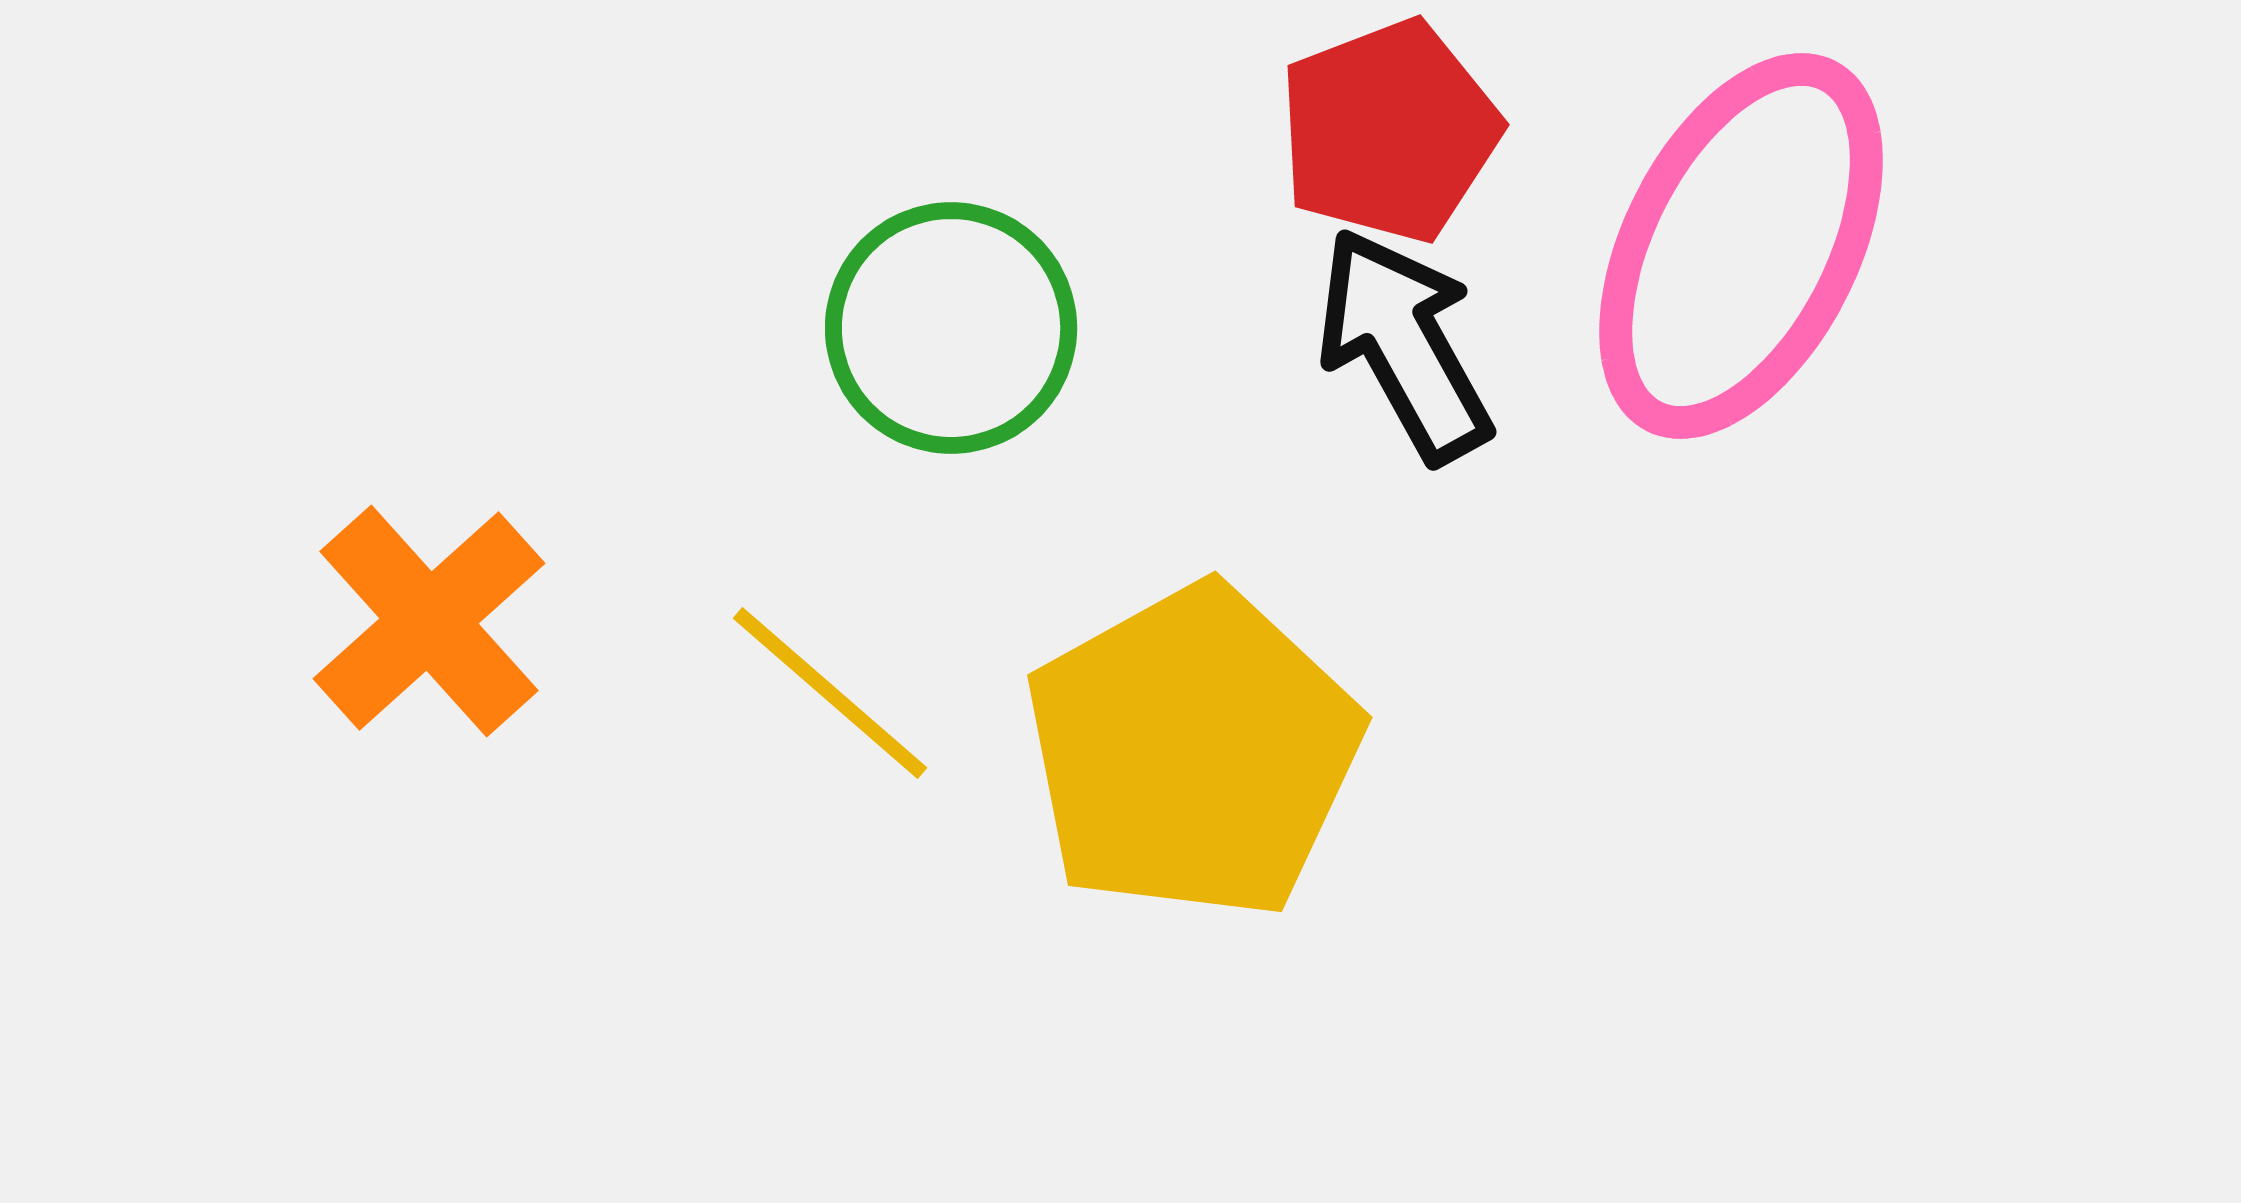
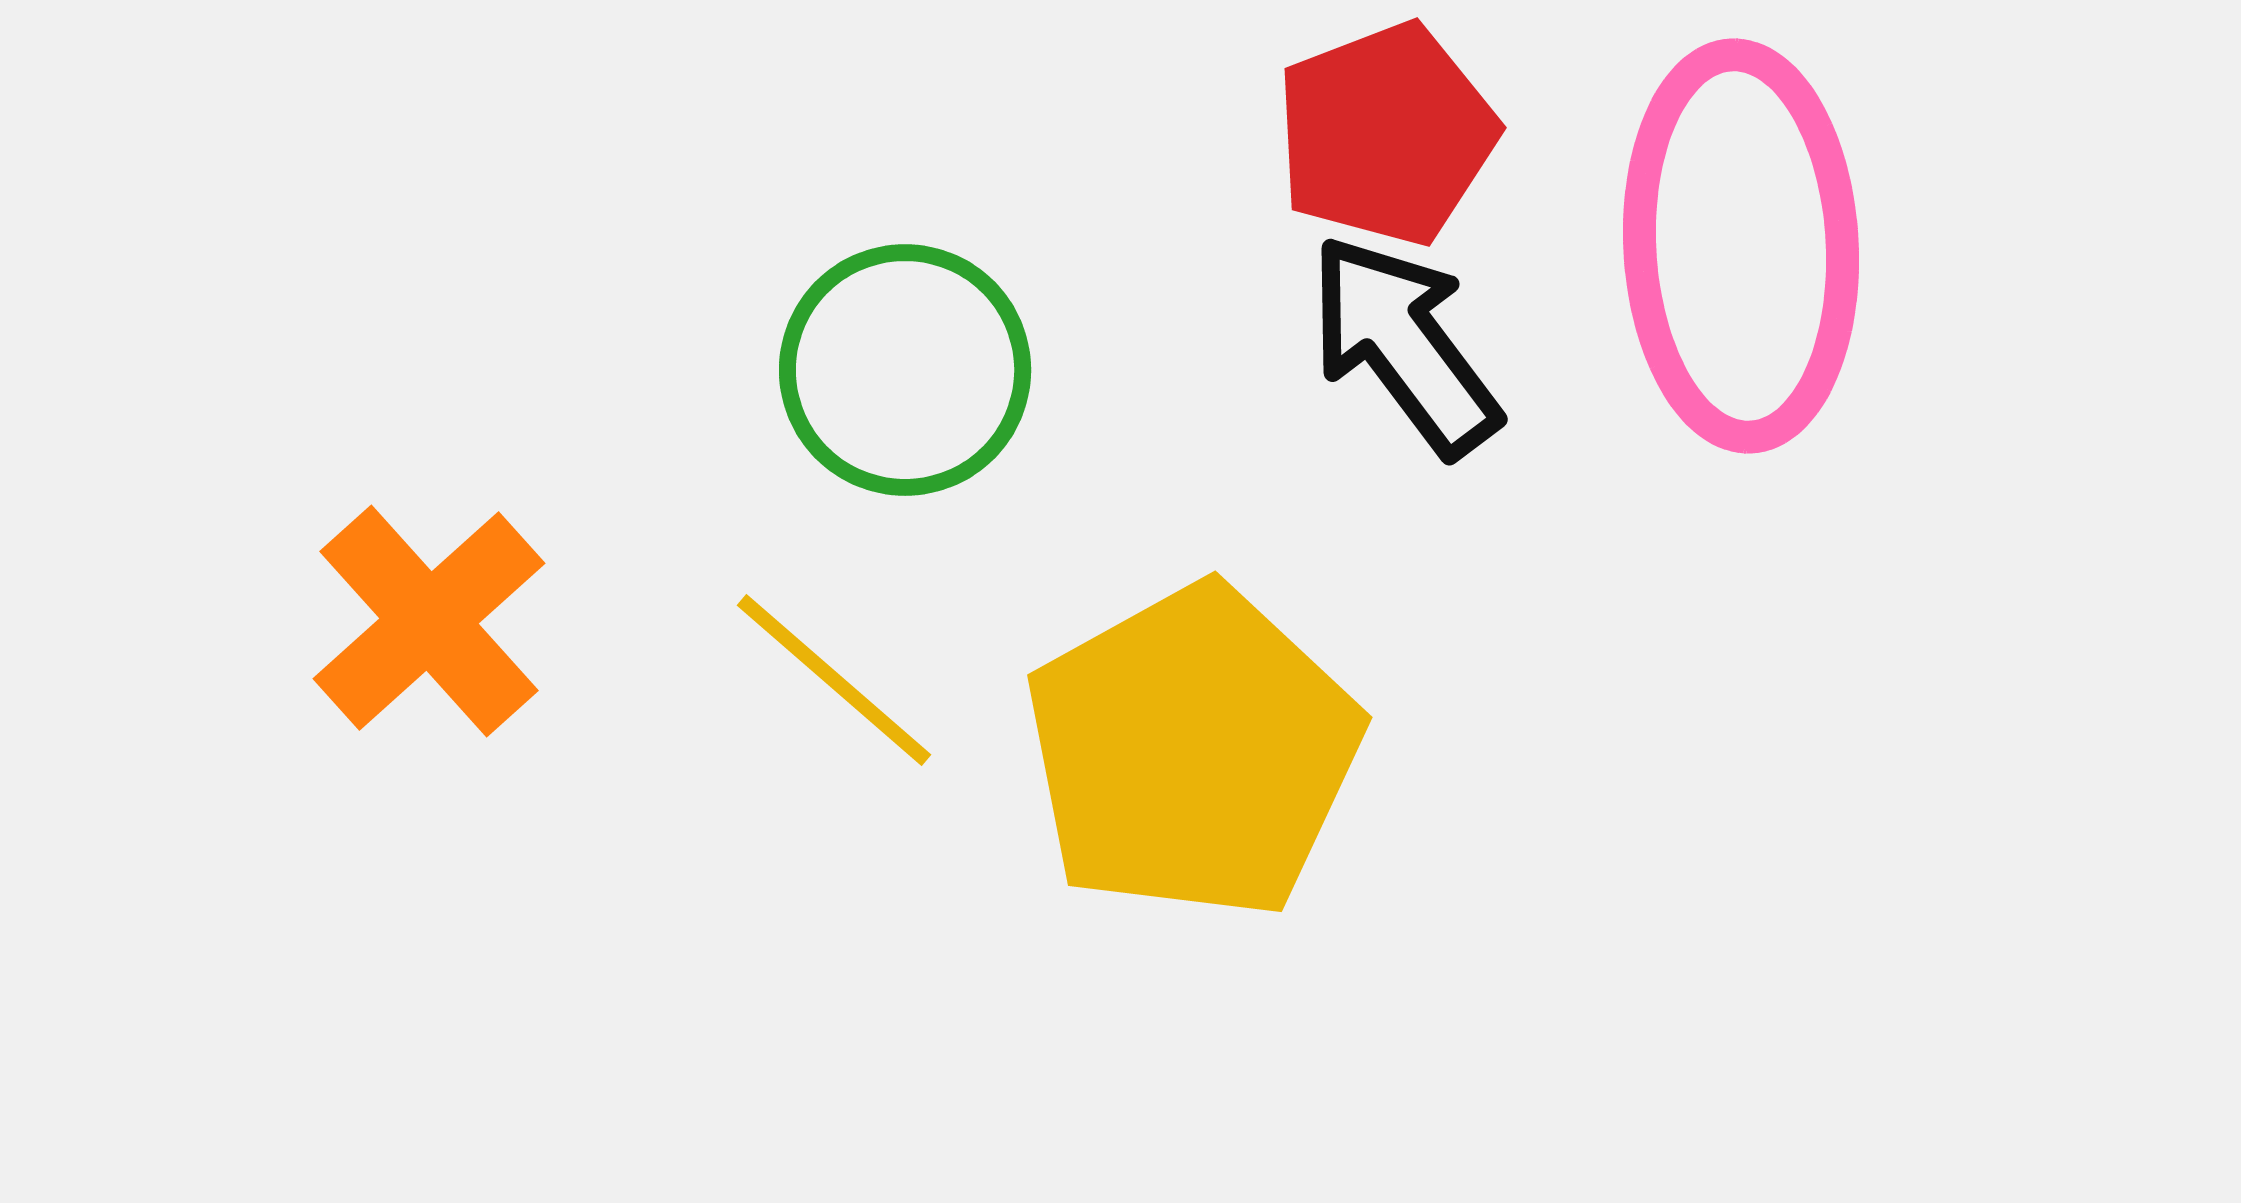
red pentagon: moved 3 px left, 3 px down
pink ellipse: rotated 30 degrees counterclockwise
green circle: moved 46 px left, 42 px down
black arrow: rotated 8 degrees counterclockwise
yellow line: moved 4 px right, 13 px up
